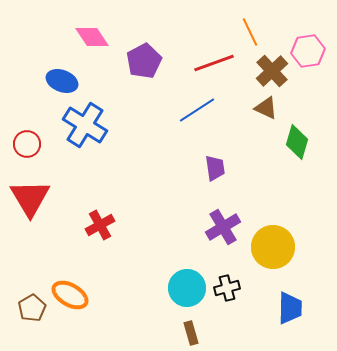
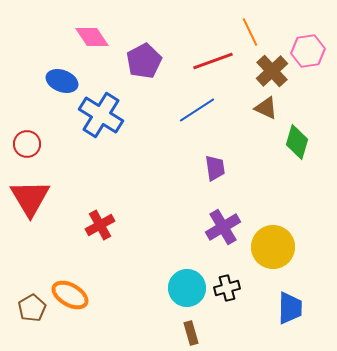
red line: moved 1 px left, 2 px up
blue cross: moved 16 px right, 10 px up
